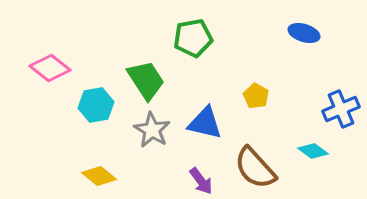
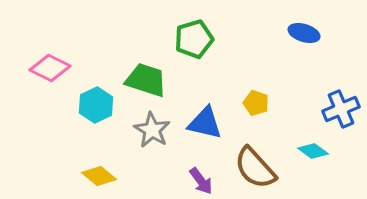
green pentagon: moved 1 px right, 1 px down; rotated 6 degrees counterclockwise
pink diamond: rotated 12 degrees counterclockwise
green trapezoid: rotated 39 degrees counterclockwise
yellow pentagon: moved 7 px down; rotated 10 degrees counterclockwise
cyan hexagon: rotated 16 degrees counterclockwise
